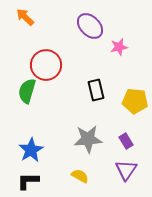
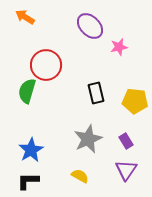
orange arrow: rotated 12 degrees counterclockwise
black rectangle: moved 3 px down
gray star: rotated 20 degrees counterclockwise
